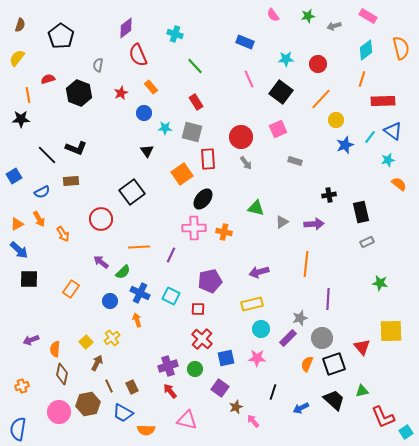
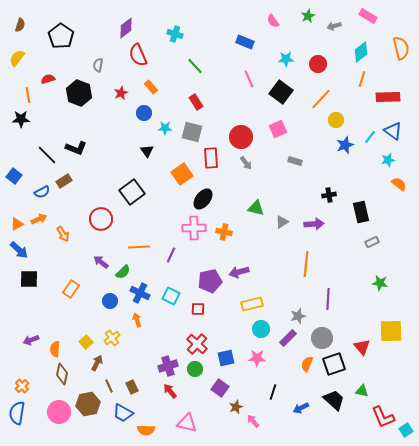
pink semicircle at (273, 15): moved 6 px down
green star at (308, 16): rotated 16 degrees counterclockwise
cyan diamond at (366, 50): moved 5 px left, 2 px down
red rectangle at (383, 101): moved 5 px right, 4 px up
red rectangle at (208, 159): moved 3 px right, 1 px up
blue square at (14, 176): rotated 21 degrees counterclockwise
brown rectangle at (71, 181): moved 7 px left; rotated 28 degrees counterclockwise
orange arrow at (39, 219): rotated 84 degrees counterclockwise
gray rectangle at (367, 242): moved 5 px right
purple arrow at (259, 272): moved 20 px left
gray star at (300, 318): moved 2 px left, 2 px up
red cross at (202, 339): moved 5 px left, 5 px down
orange cross at (22, 386): rotated 24 degrees counterclockwise
green triangle at (362, 391): rotated 24 degrees clockwise
pink triangle at (187, 420): moved 3 px down
blue semicircle at (18, 429): moved 1 px left, 16 px up
cyan square at (406, 432): moved 2 px up
